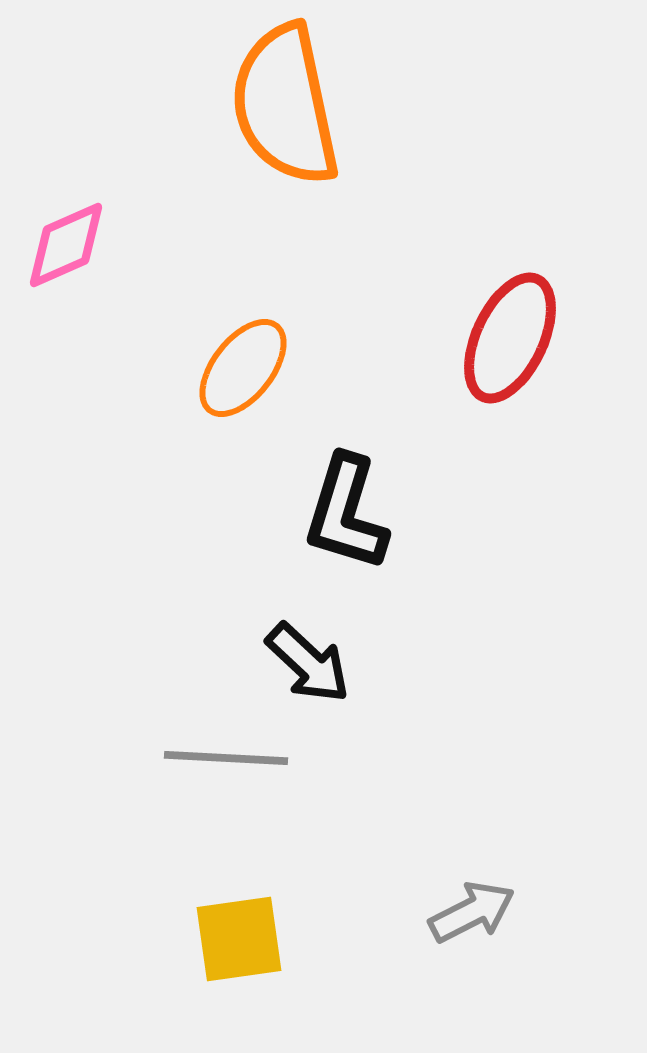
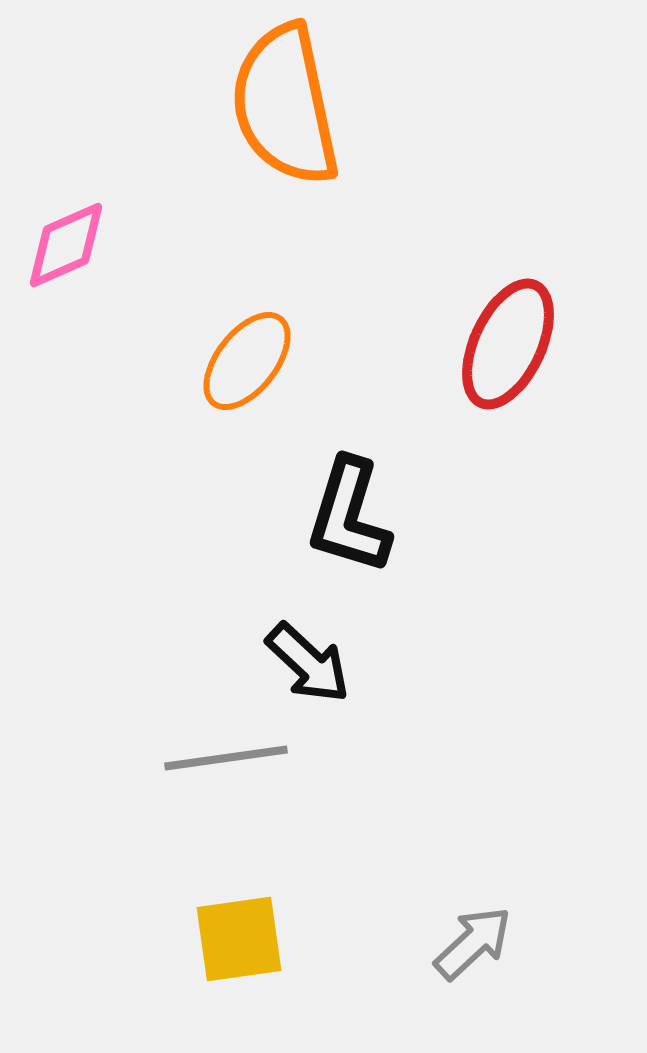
red ellipse: moved 2 px left, 6 px down
orange ellipse: moved 4 px right, 7 px up
black L-shape: moved 3 px right, 3 px down
gray line: rotated 11 degrees counterclockwise
gray arrow: moved 1 px right, 31 px down; rotated 16 degrees counterclockwise
